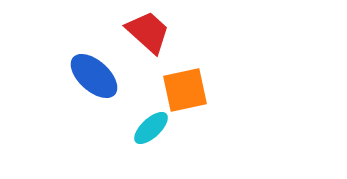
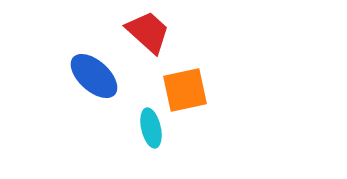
cyan ellipse: rotated 60 degrees counterclockwise
